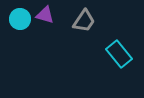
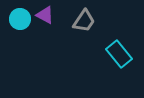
purple triangle: rotated 12 degrees clockwise
